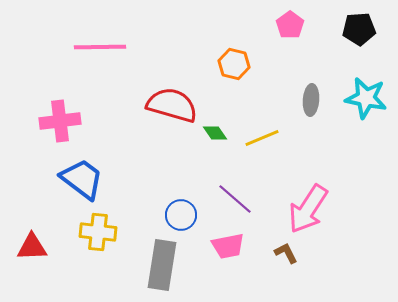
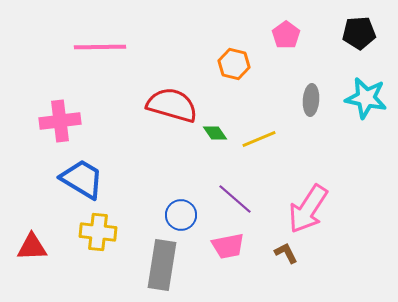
pink pentagon: moved 4 px left, 10 px down
black pentagon: moved 4 px down
yellow line: moved 3 px left, 1 px down
blue trapezoid: rotated 6 degrees counterclockwise
